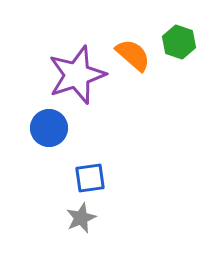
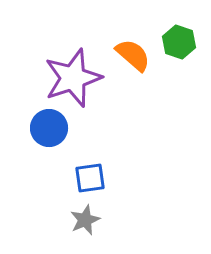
purple star: moved 4 px left, 3 px down
gray star: moved 4 px right, 2 px down
